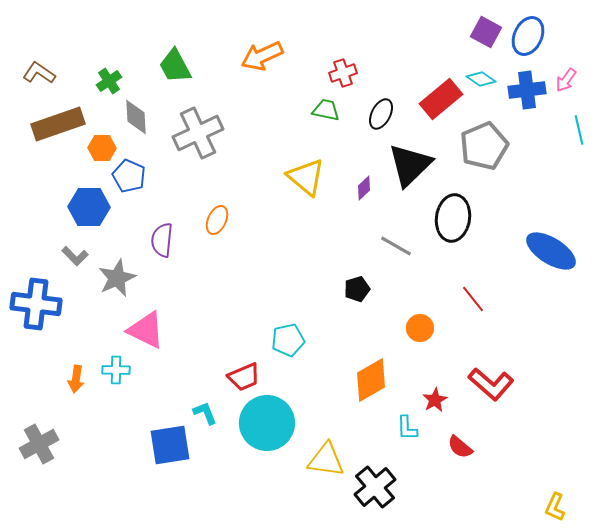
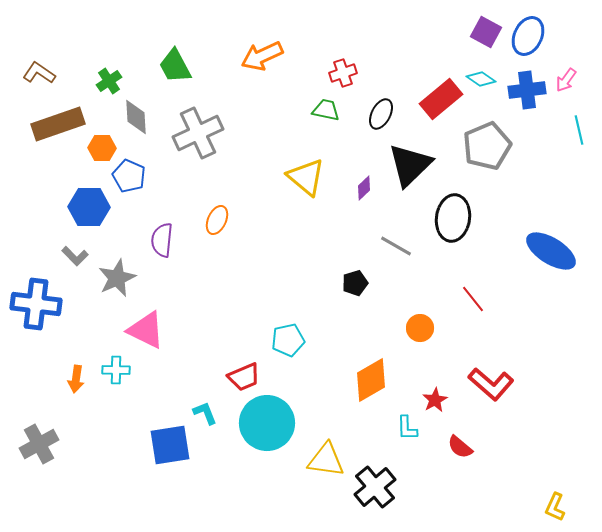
gray pentagon at (484, 146): moved 3 px right
black pentagon at (357, 289): moved 2 px left, 6 px up
